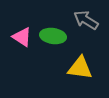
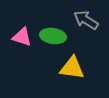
pink triangle: rotated 15 degrees counterclockwise
yellow triangle: moved 8 px left
